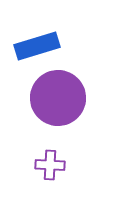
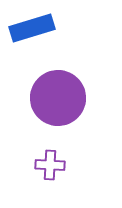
blue rectangle: moved 5 px left, 18 px up
